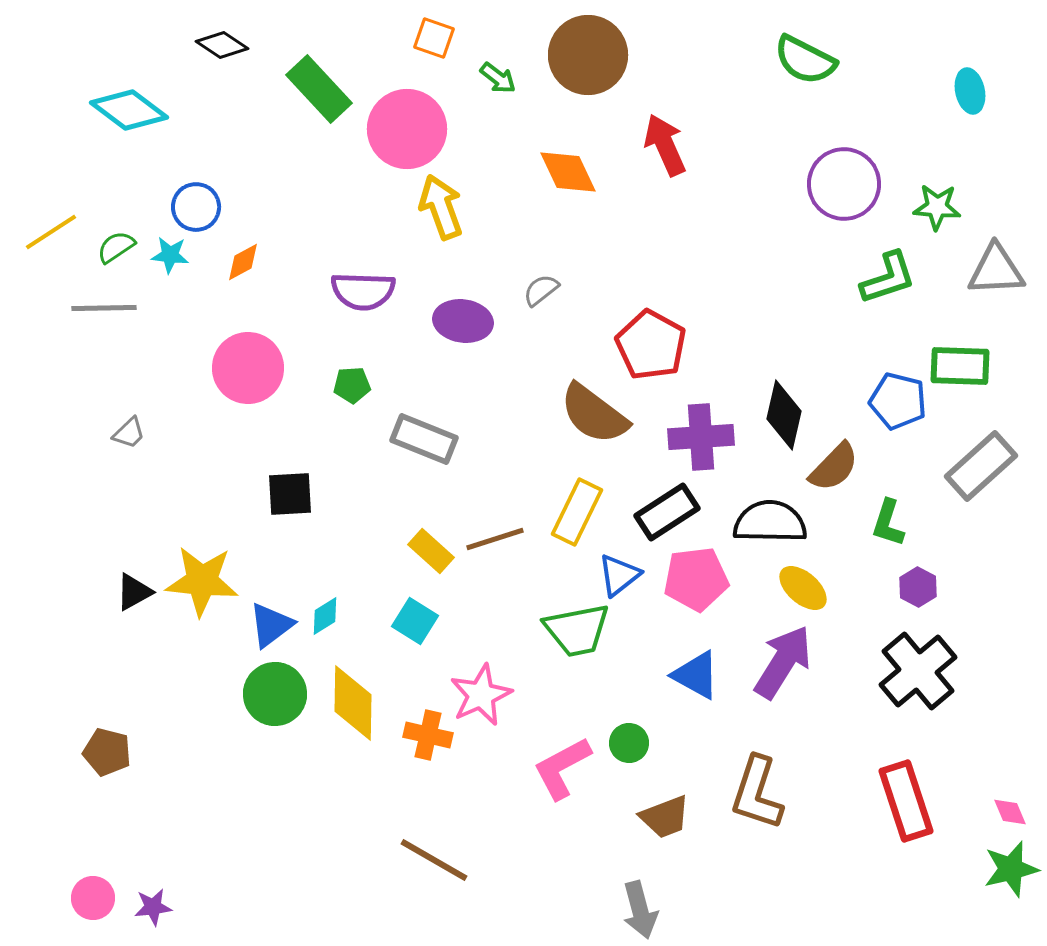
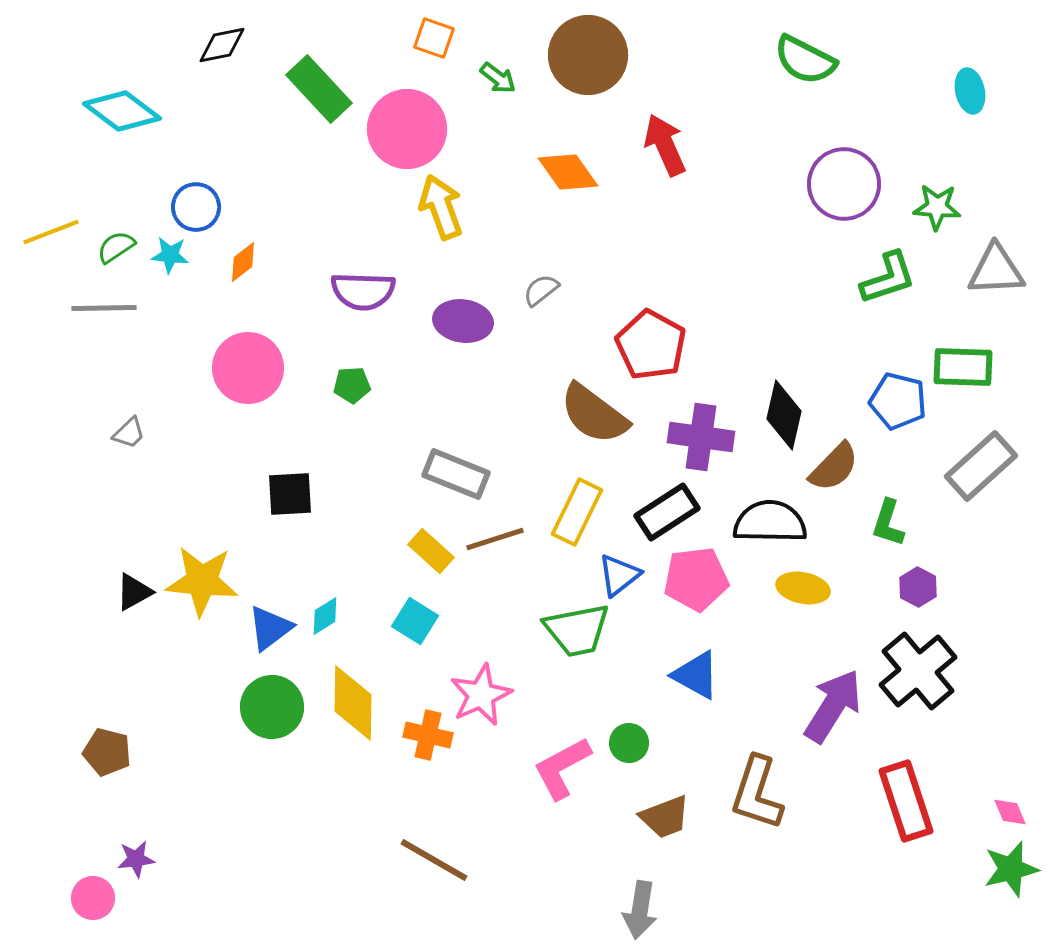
black diamond at (222, 45): rotated 45 degrees counterclockwise
cyan diamond at (129, 110): moved 7 px left, 1 px down
orange diamond at (568, 172): rotated 10 degrees counterclockwise
yellow line at (51, 232): rotated 12 degrees clockwise
orange diamond at (243, 262): rotated 9 degrees counterclockwise
green rectangle at (960, 366): moved 3 px right, 1 px down
purple cross at (701, 437): rotated 12 degrees clockwise
gray rectangle at (424, 439): moved 32 px right, 35 px down
yellow ellipse at (803, 588): rotated 30 degrees counterclockwise
blue triangle at (271, 625): moved 1 px left, 3 px down
purple arrow at (783, 662): moved 50 px right, 44 px down
green circle at (275, 694): moved 3 px left, 13 px down
purple star at (153, 907): moved 17 px left, 48 px up
gray arrow at (640, 910): rotated 24 degrees clockwise
